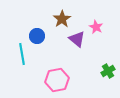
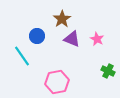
pink star: moved 1 px right, 12 px down
purple triangle: moved 5 px left; rotated 18 degrees counterclockwise
cyan line: moved 2 px down; rotated 25 degrees counterclockwise
green cross: rotated 32 degrees counterclockwise
pink hexagon: moved 2 px down
